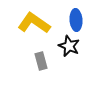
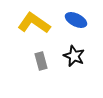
blue ellipse: rotated 60 degrees counterclockwise
black star: moved 5 px right, 10 px down
